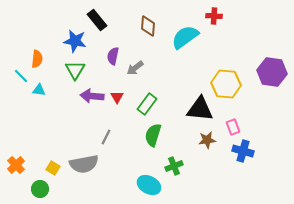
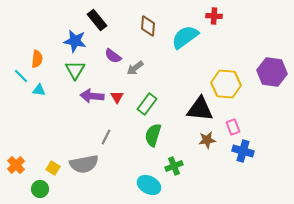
purple semicircle: rotated 66 degrees counterclockwise
